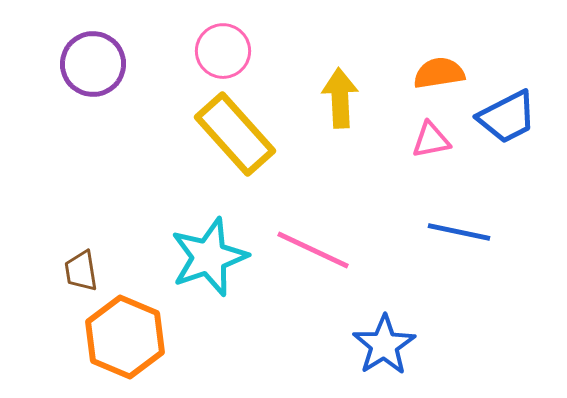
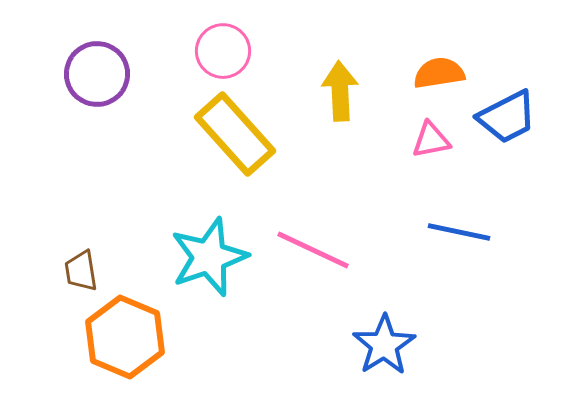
purple circle: moved 4 px right, 10 px down
yellow arrow: moved 7 px up
